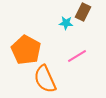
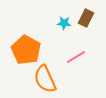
brown rectangle: moved 3 px right, 6 px down
cyan star: moved 2 px left
pink line: moved 1 px left, 1 px down
